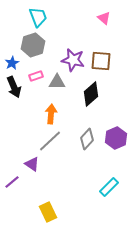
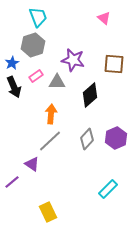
brown square: moved 13 px right, 3 px down
pink rectangle: rotated 16 degrees counterclockwise
black diamond: moved 1 px left, 1 px down
cyan rectangle: moved 1 px left, 2 px down
